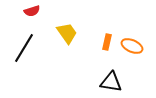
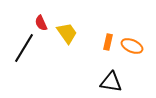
red semicircle: moved 9 px right, 12 px down; rotated 84 degrees clockwise
orange rectangle: moved 1 px right
